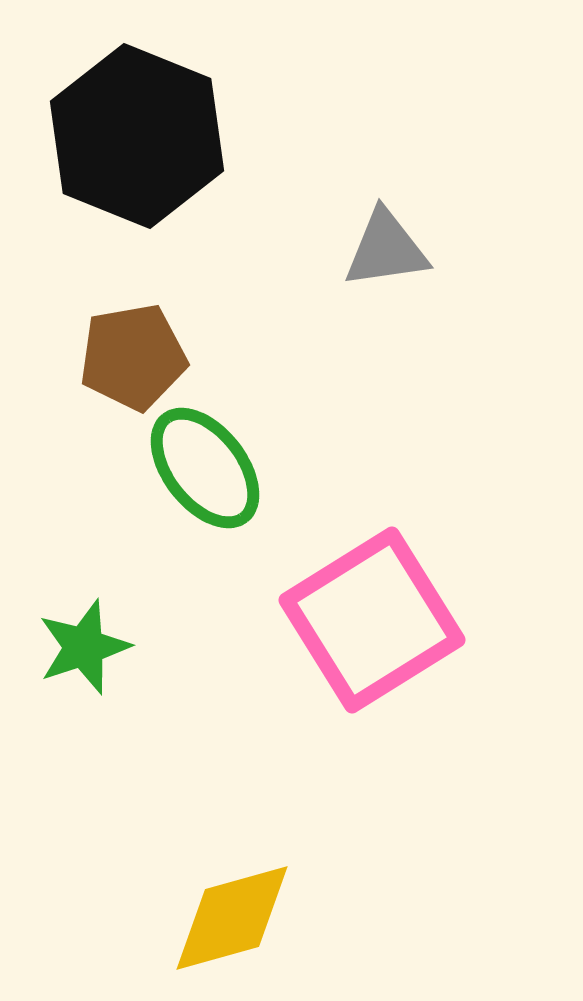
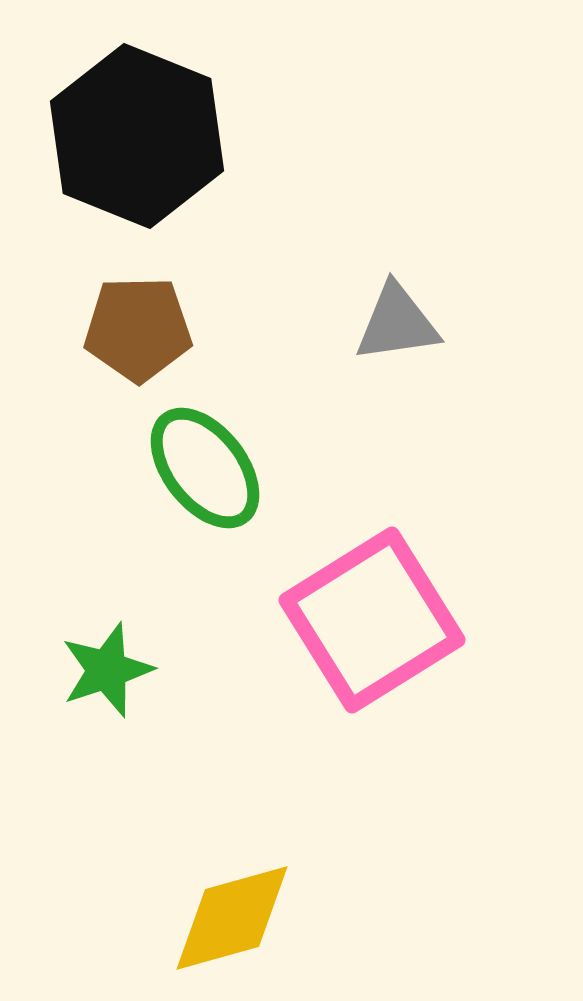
gray triangle: moved 11 px right, 74 px down
brown pentagon: moved 5 px right, 28 px up; rotated 9 degrees clockwise
green star: moved 23 px right, 23 px down
